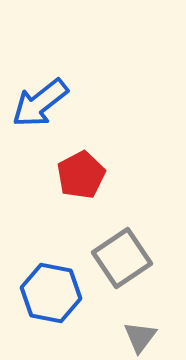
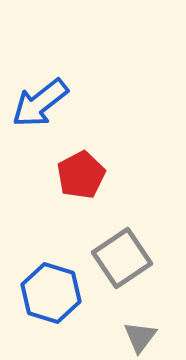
blue hexagon: rotated 6 degrees clockwise
